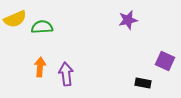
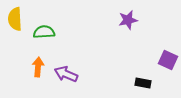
yellow semicircle: rotated 110 degrees clockwise
green semicircle: moved 2 px right, 5 px down
purple square: moved 3 px right, 1 px up
orange arrow: moved 2 px left
purple arrow: rotated 60 degrees counterclockwise
